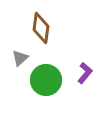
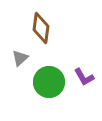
purple L-shape: moved 1 px left, 4 px down; rotated 110 degrees clockwise
green circle: moved 3 px right, 2 px down
